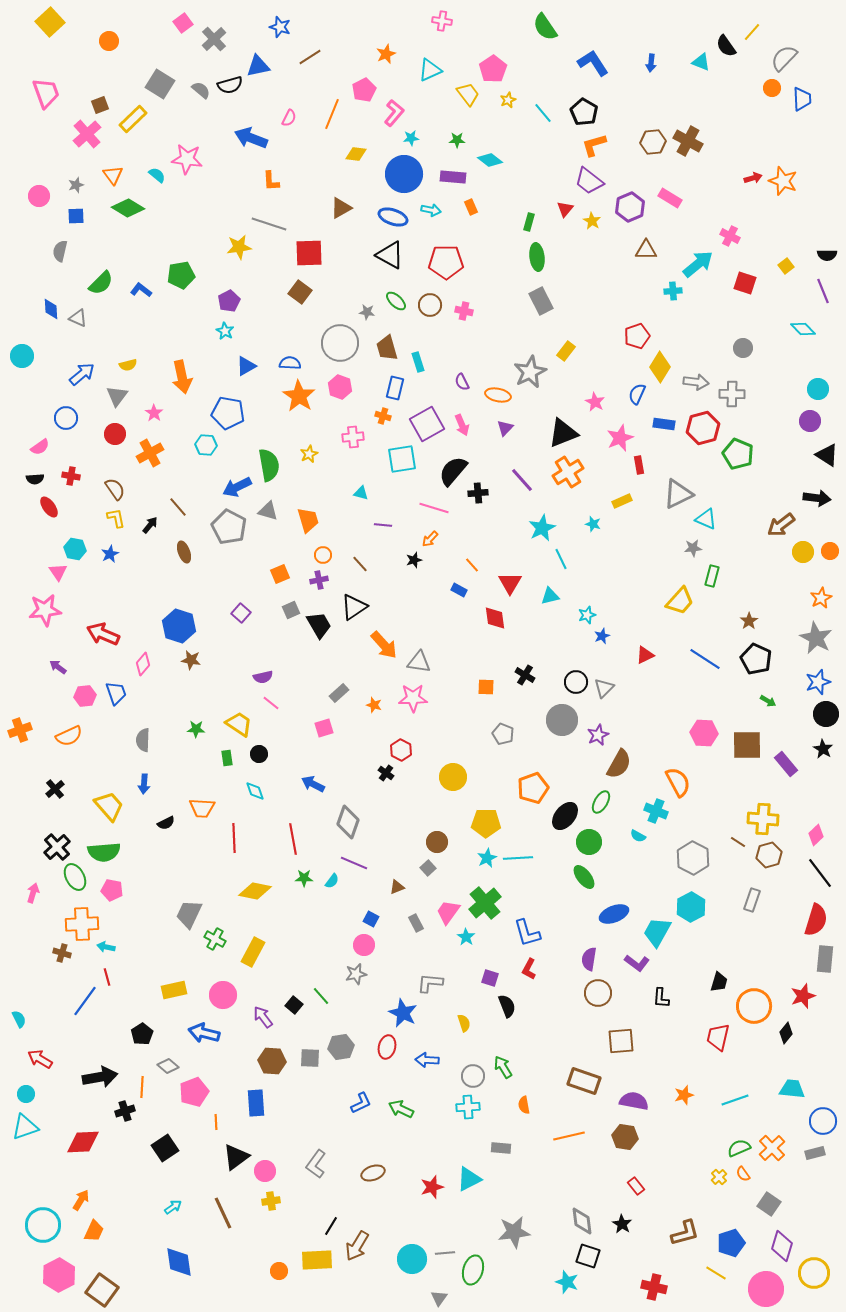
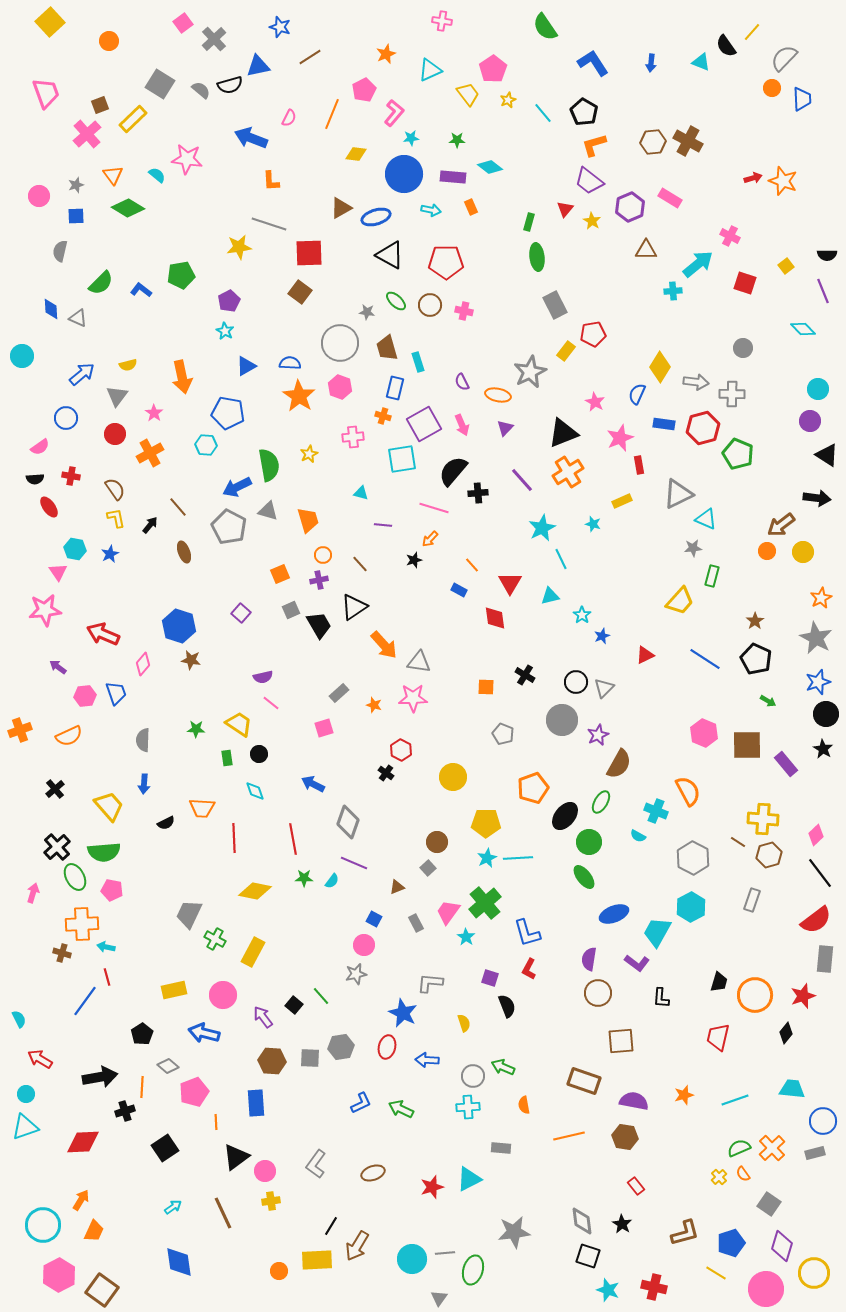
cyan diamond at (490, 160): moved 7 px down
blue ellipse at (393, 217): moved 17 px left; rotated 36 degrees counterclockwise
gray rectangle at (541, 301): moved 14 px right, 4 px down
red pentagon at (637, 336): moved 44 px left, 2 px up; rotated 10 degrees clockwise
purple square at (427, 424): moved 3 px left
orange circle at (830, 551): moved 63 px left
cyan star at (587, 615): moved 5 px left; rotated 18 degrees counterclockwise
brown star at (749, 621): moved 6 px right
pink hexagon at (704, 733): rotated 20 degrees clockwise
orange semicircle at (678, 782): moved 10 px right, 9 px down
blue square at (371, 919): moved 3 px right
red semicircle at (816, 920): rotated 36 degrees clockwise
orange circle at (754, 1006): moved 1 px right, 11 px up
green arrow at (503, 1067): rotated 35 degrees counterclockwise
cyan star at (567, 1282): moved 41 px right, 8 px down
